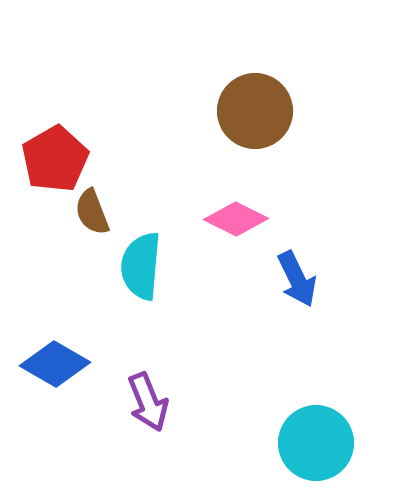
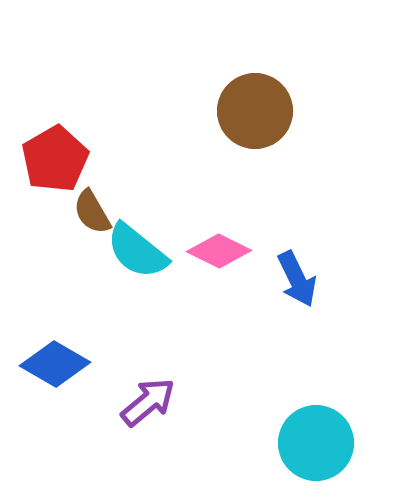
brown semicircle: rotated 9 degrees counterclockwise
pink diamond: moved 17 px left, 32 px down
cyan semicircle: moved 4 px left, 15 px up; rotated 56 degrees counterclockwise
purple arrow: rotated 108 degrees counterclockwise
